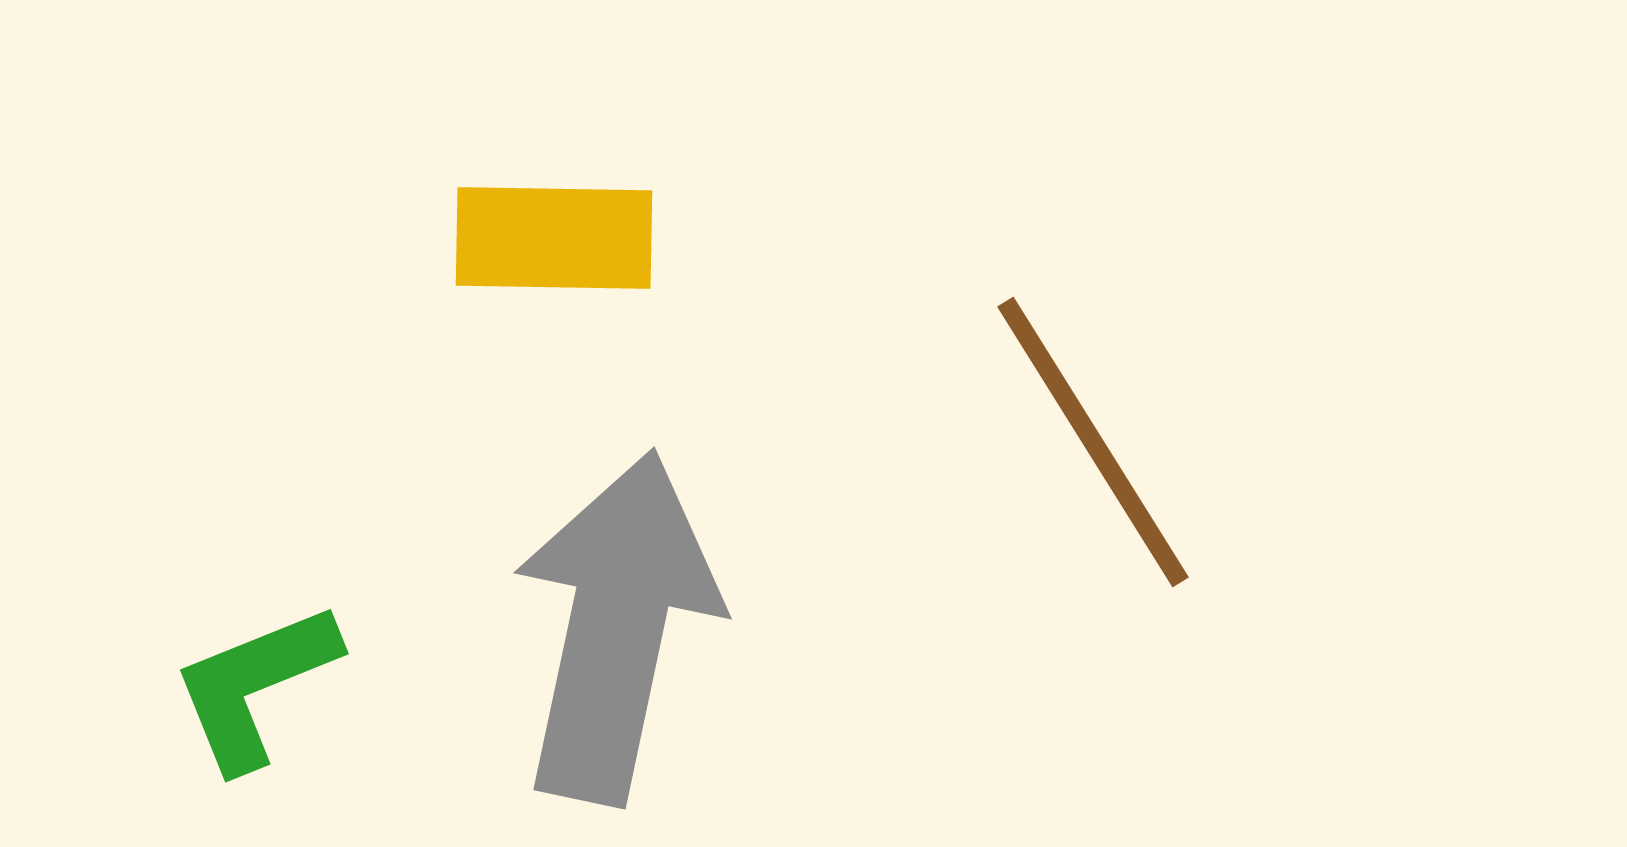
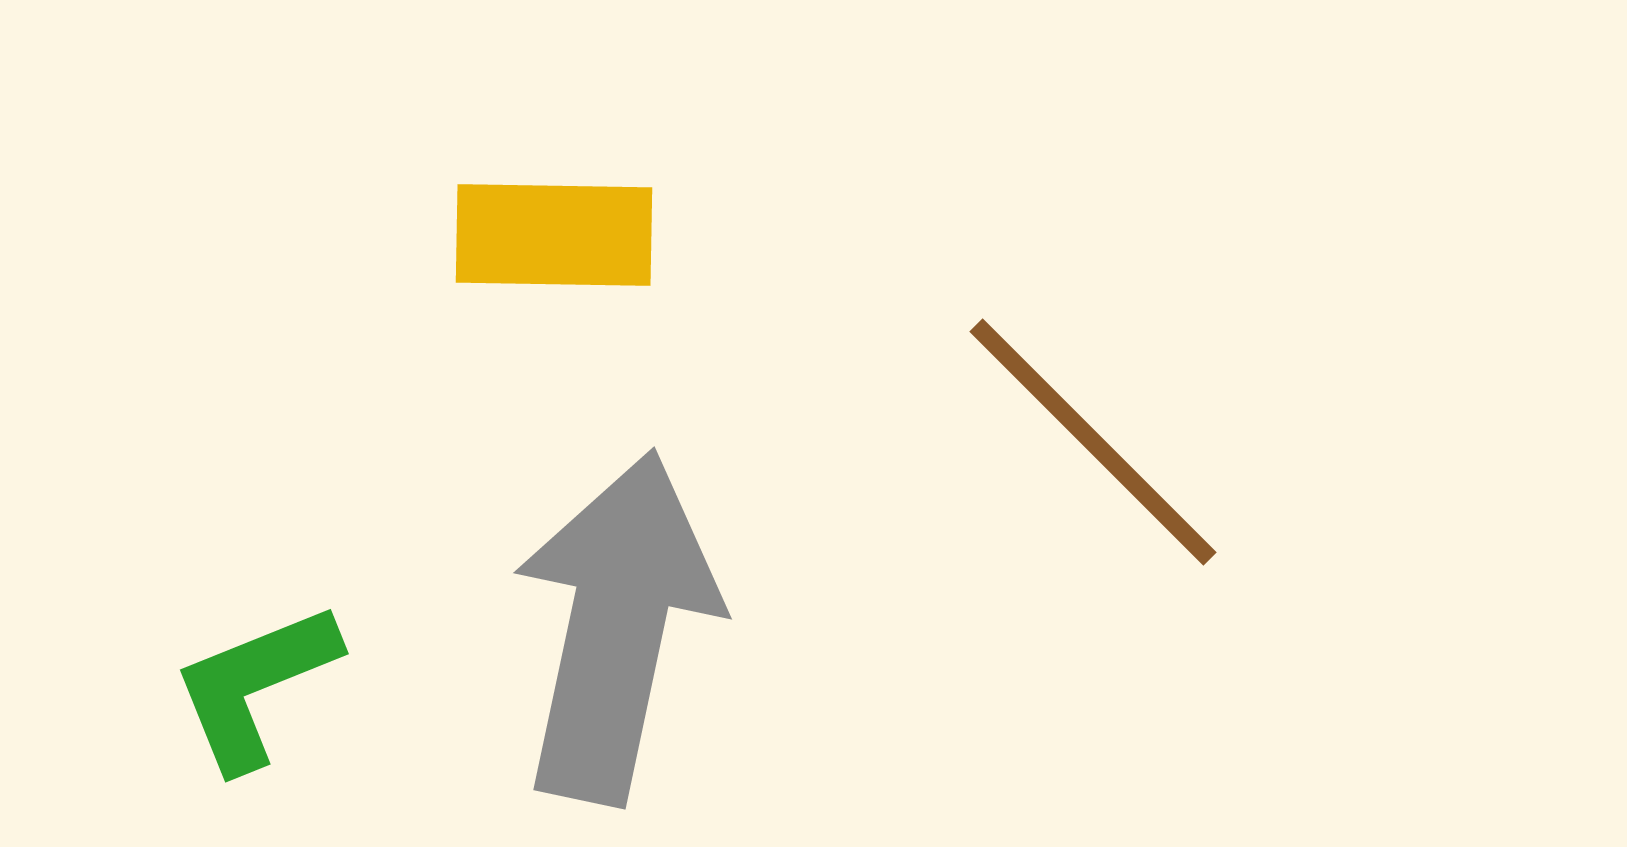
yellow rectangle: moved 3 px up
brown line: rotated 13 degrees counterclockwise
